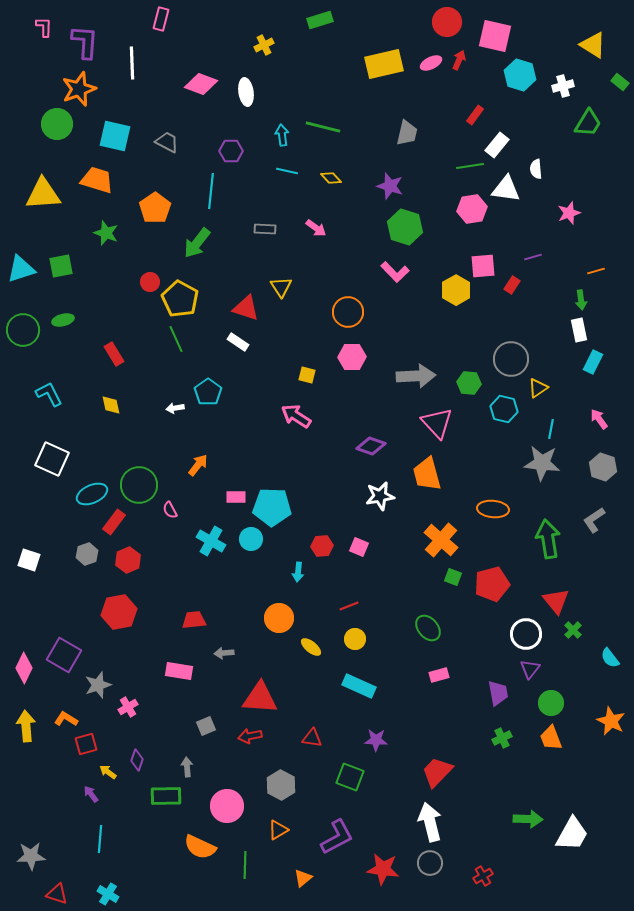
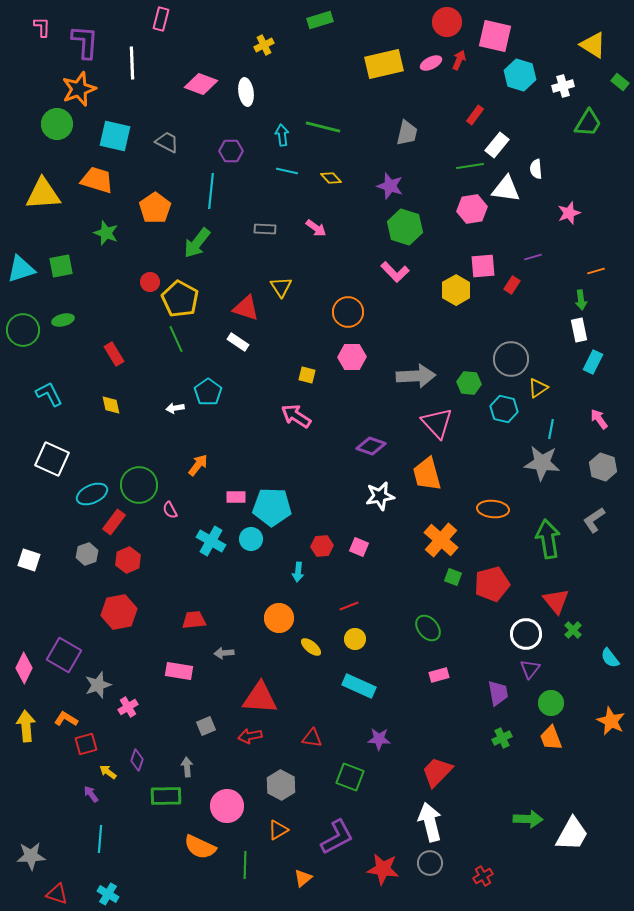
pink L-shape at (44, 27): moved 2 px left
purple star at (376, 740): moved 3 px right, 1 px up
